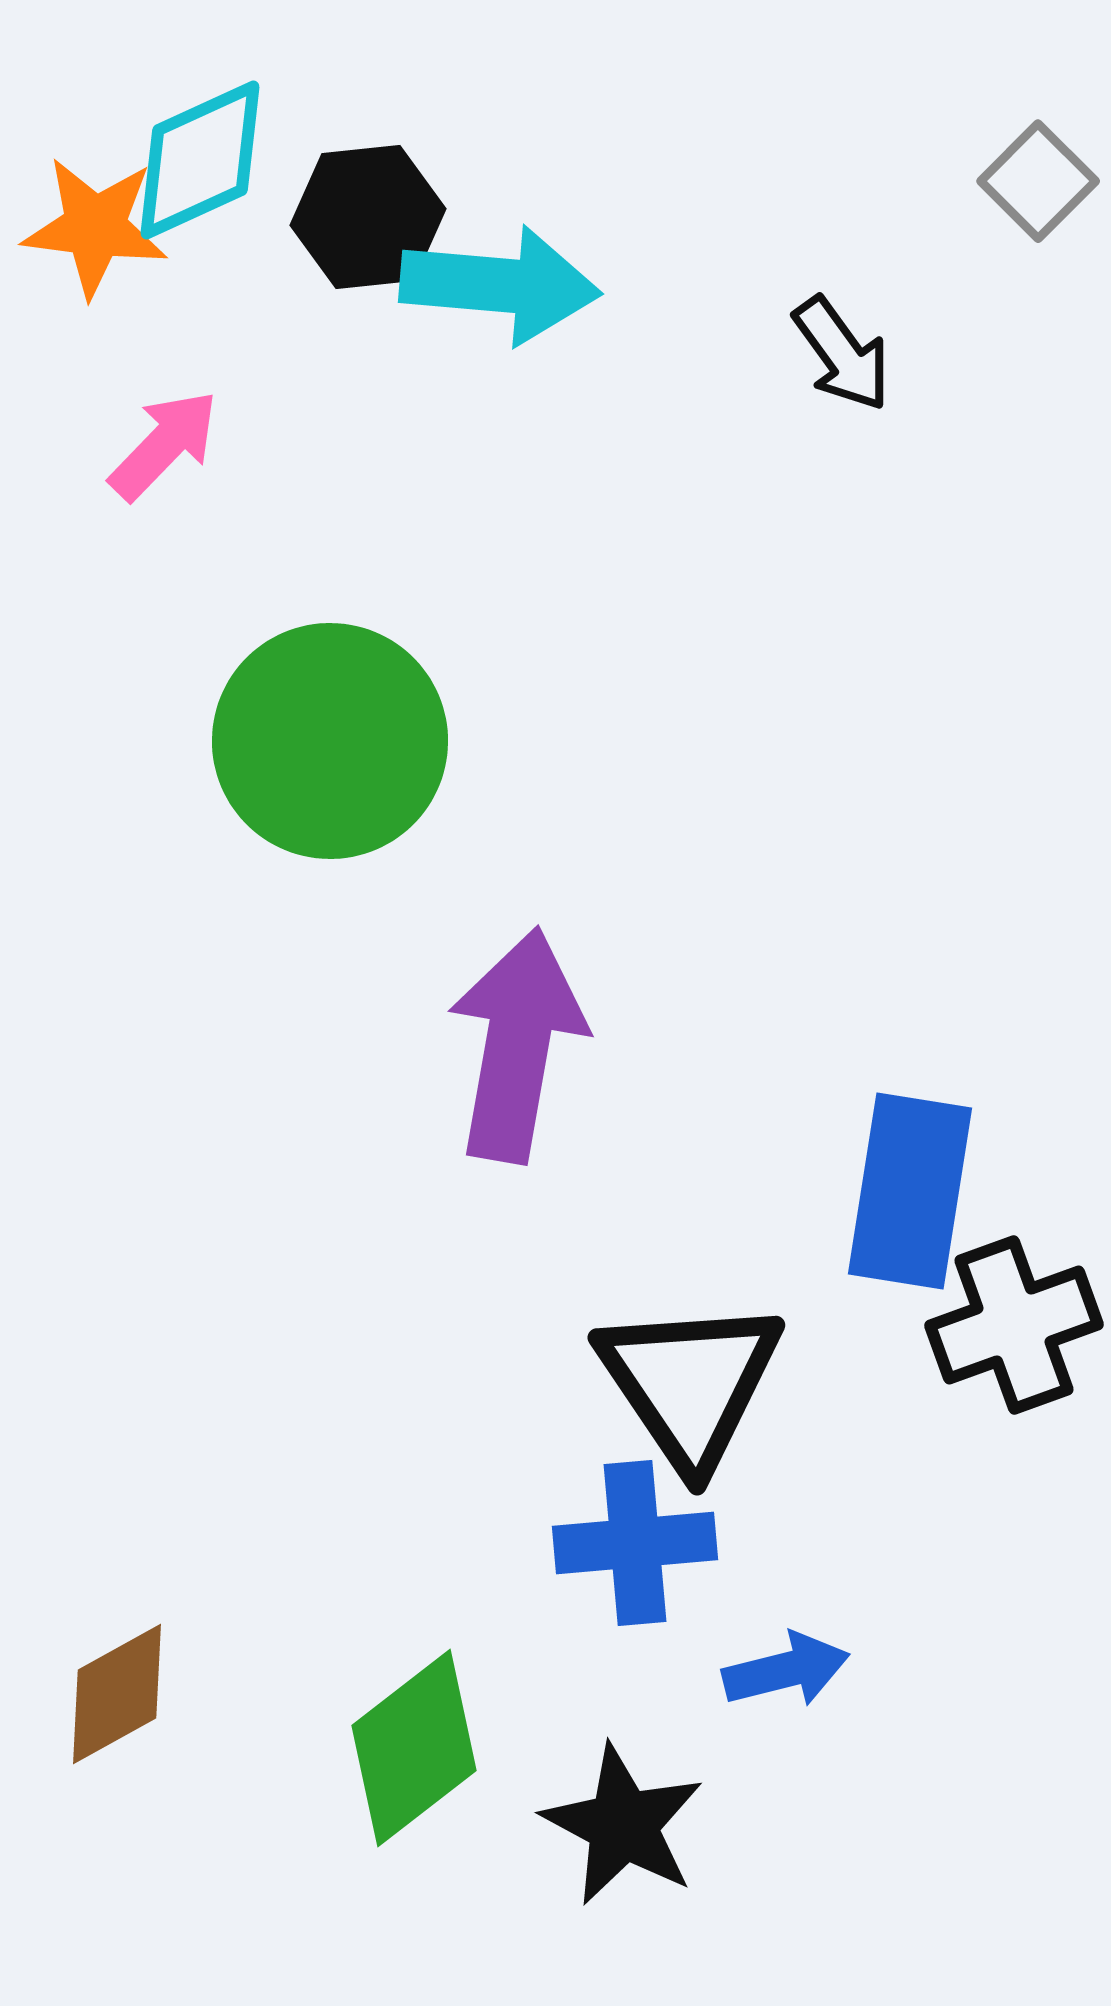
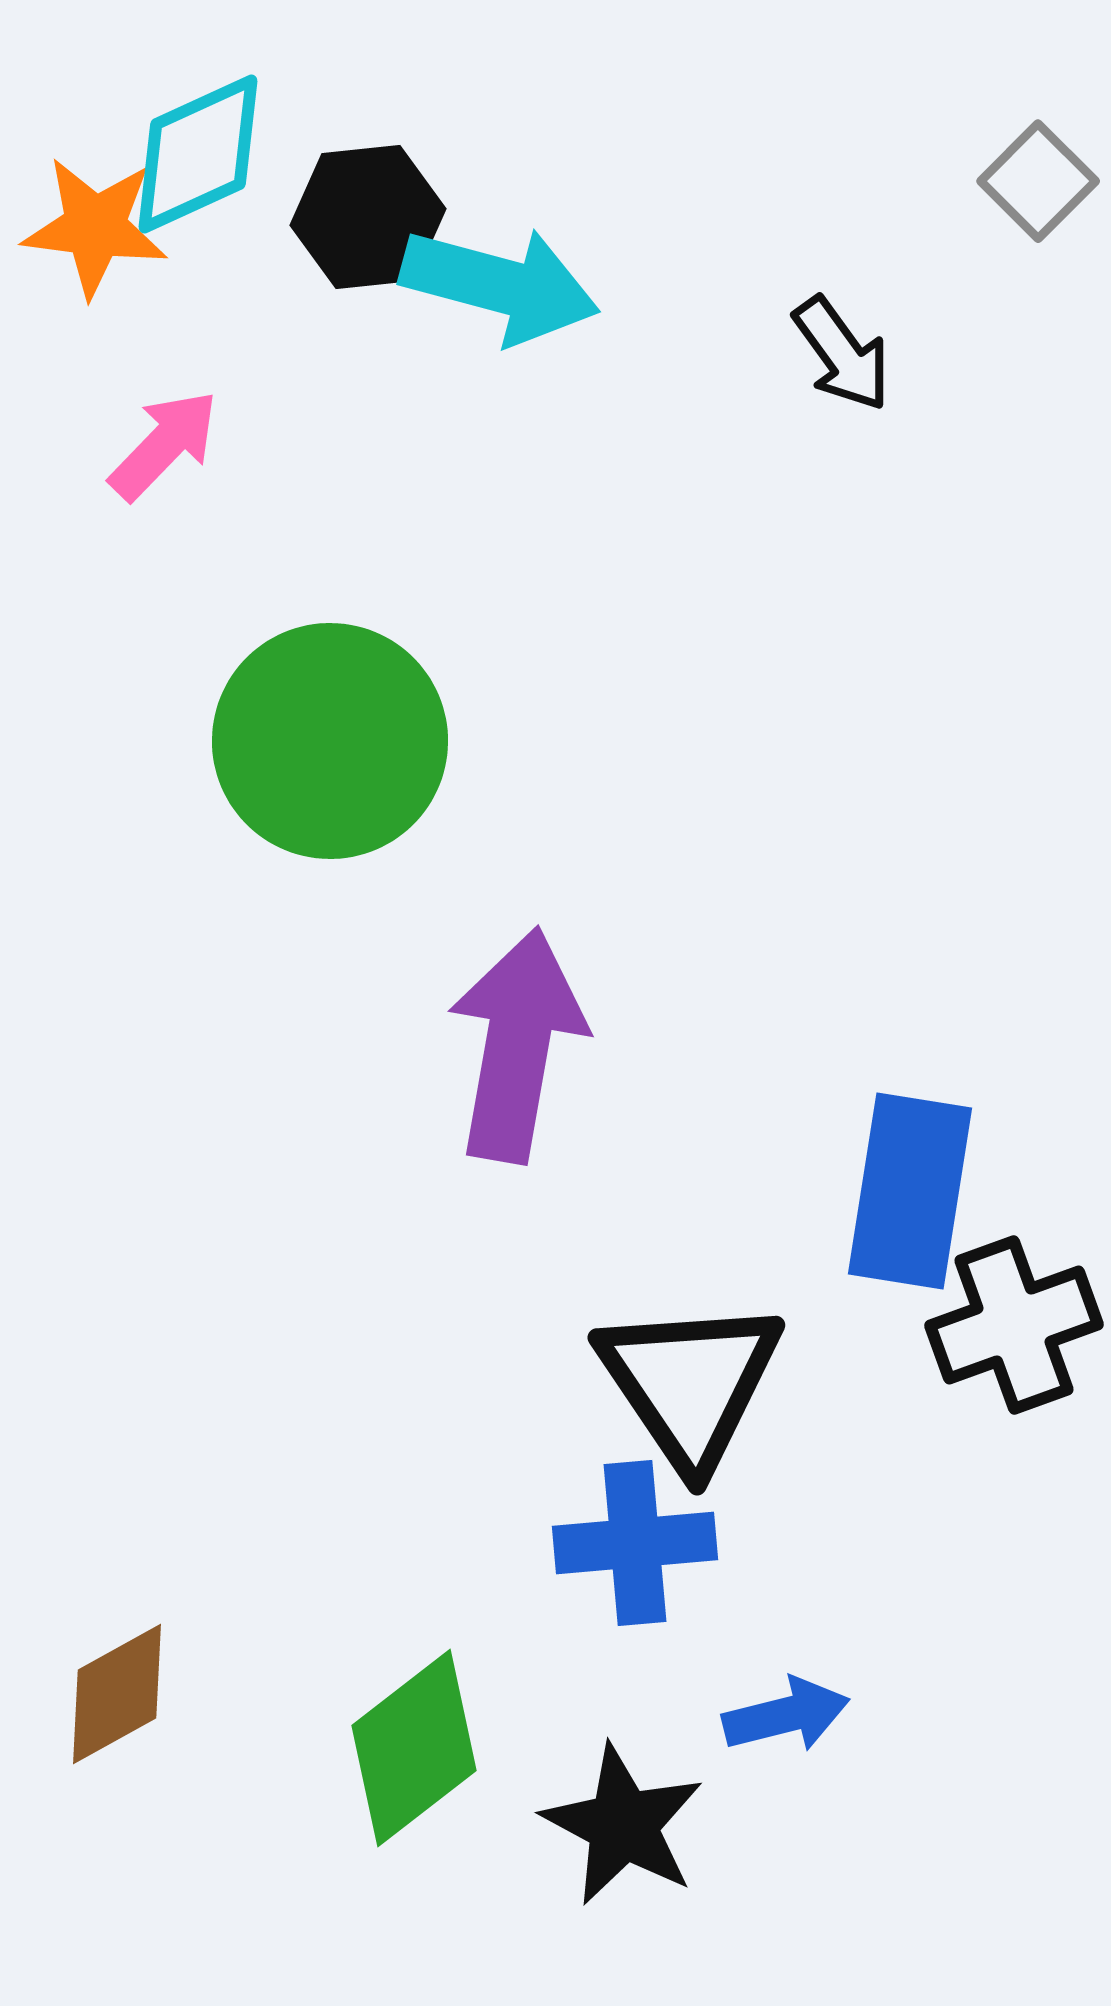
cyan diamond: moved 2 px left, 6 px up
cyan arrow: rotated 10 degrees clockwise
blue arrow: moved 45 px down
